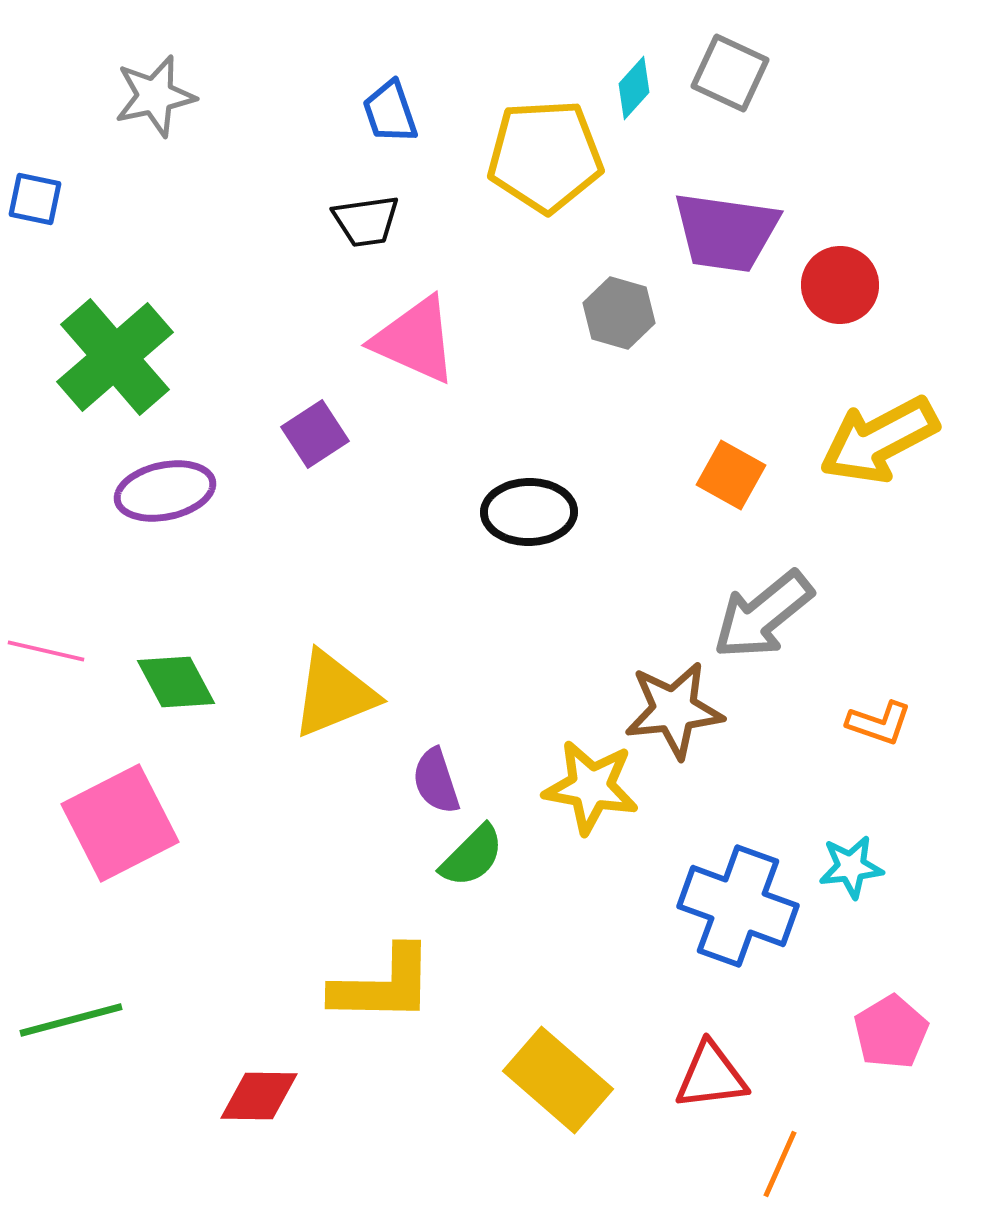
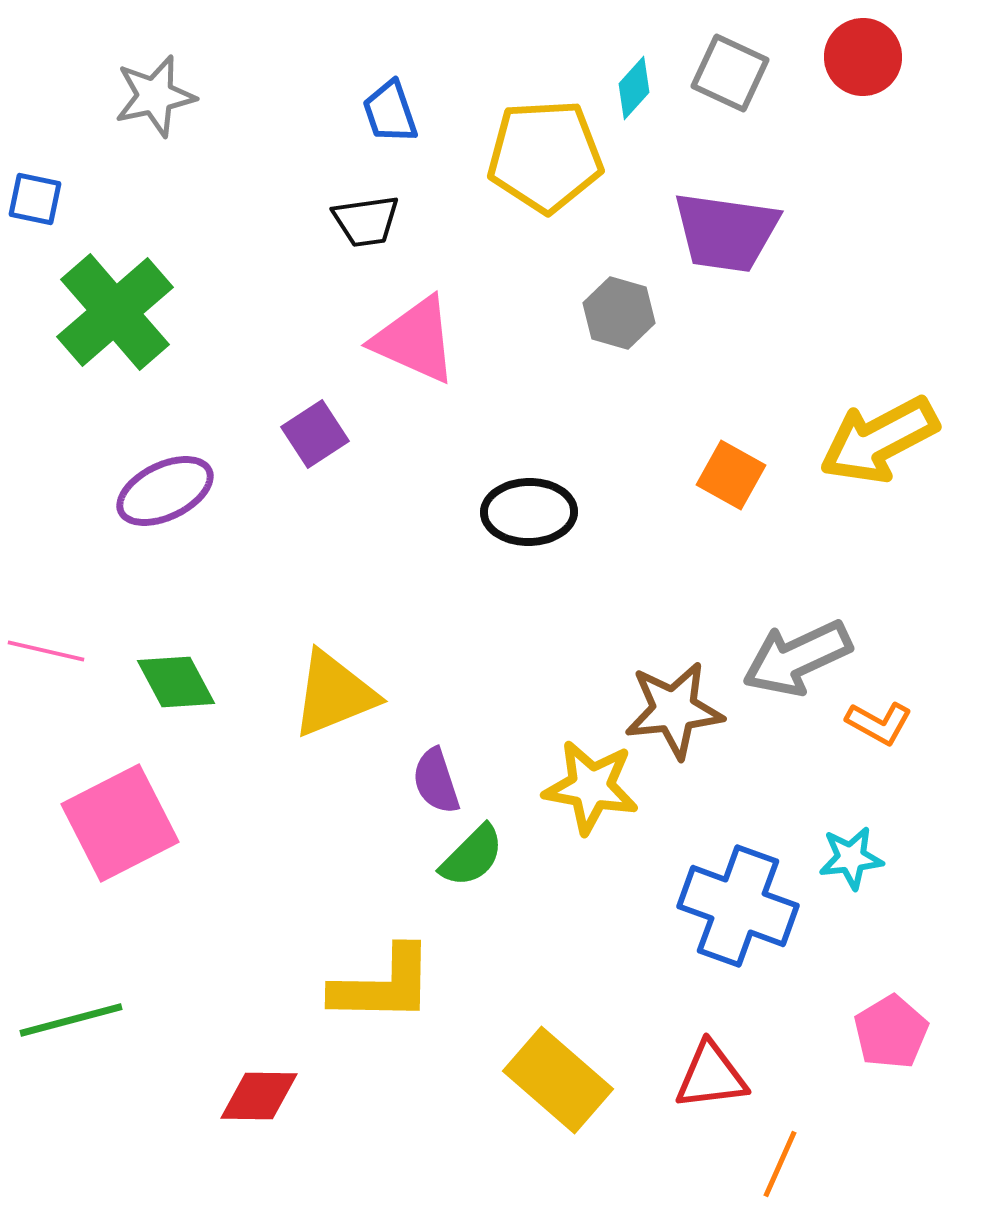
red circle: moved 23 px right, 228 px up
green cross: moved 45 px up
purple ellipse: rotated 14 degrees counterclockwise
gray arrow: moved 34 px right, 43 px down; rotated 14 degrees clockwise
orange L-shape: rotated 10 degrees clockwise
cyan star: moved 9 px up
